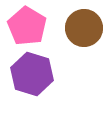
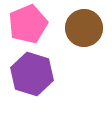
pink pentagon: moved 1 px right, 2 px up; rotated 18 degrees clockwise
